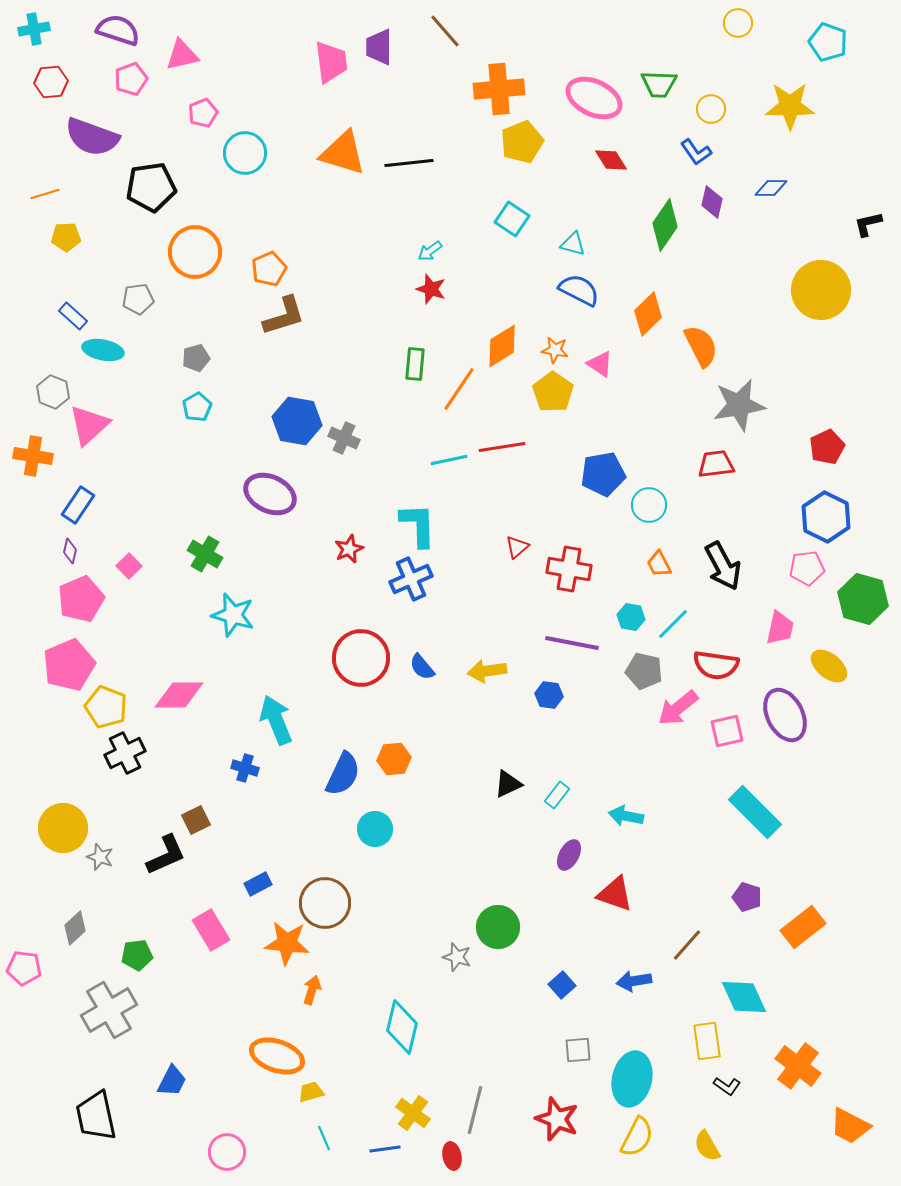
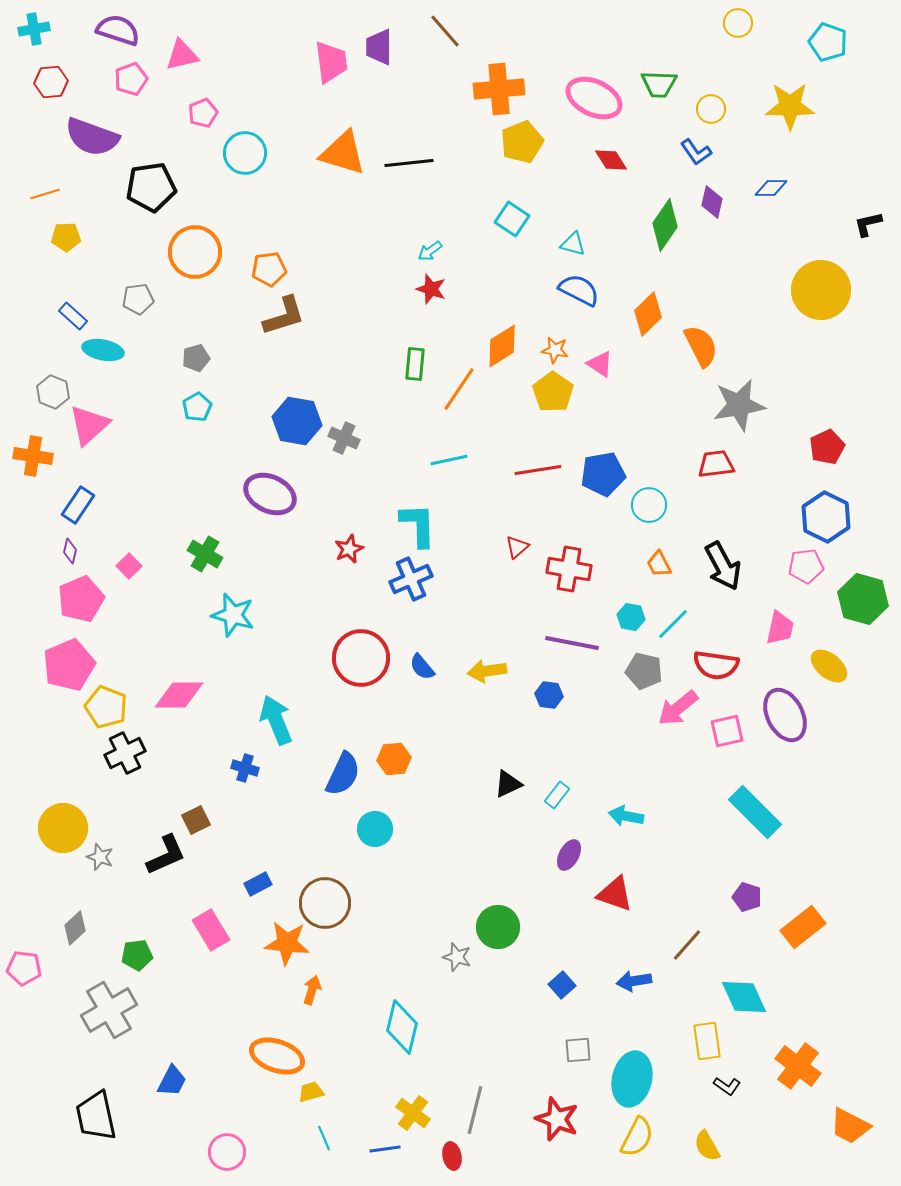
orange pentagon at (269, 269): rotated 16 degrees clockwise
red line at (502, 447): moved 36 px right, 23 px down
pink pentagon at (807, 568): moved 1 px left, 2 px up
